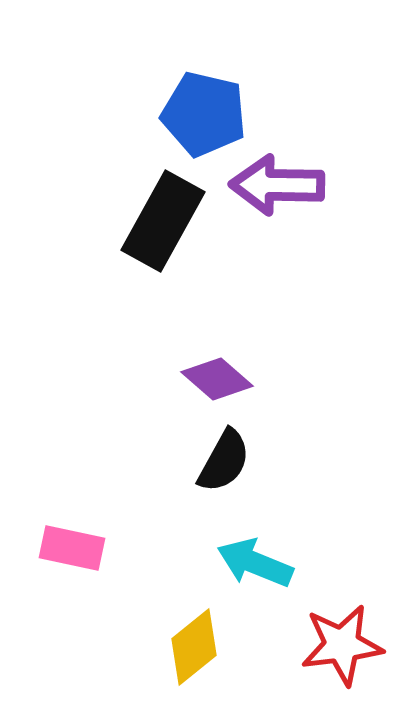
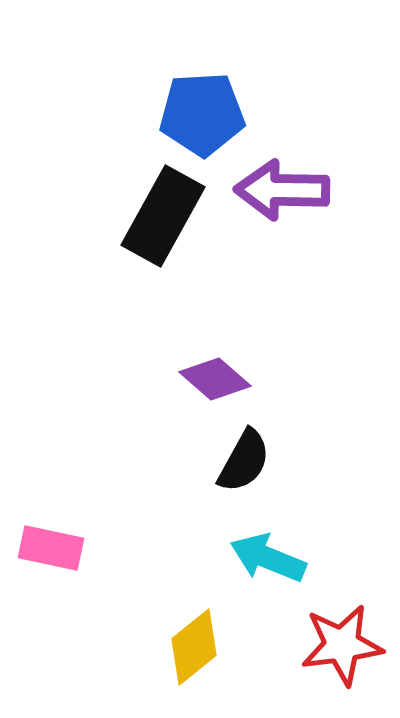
blue pentagon: moved 2 px left; rotated 16 degrees counterclockwise
purple arrow: moved 5 px right, 5 px down
black rectangle: moved 5 px up
purple diamond: moved 2 px left
black semicircle: moved 20 px right
pink rectangle: moved 21 px left
cyan arrow: moved 13 px right, 5 px up
